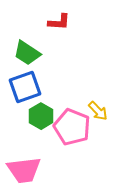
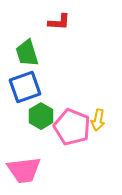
green trapezoid: rotated 40 degrees clockwise
yellow arrow: moved 9 px down; rotated 55 degrees clockwise
